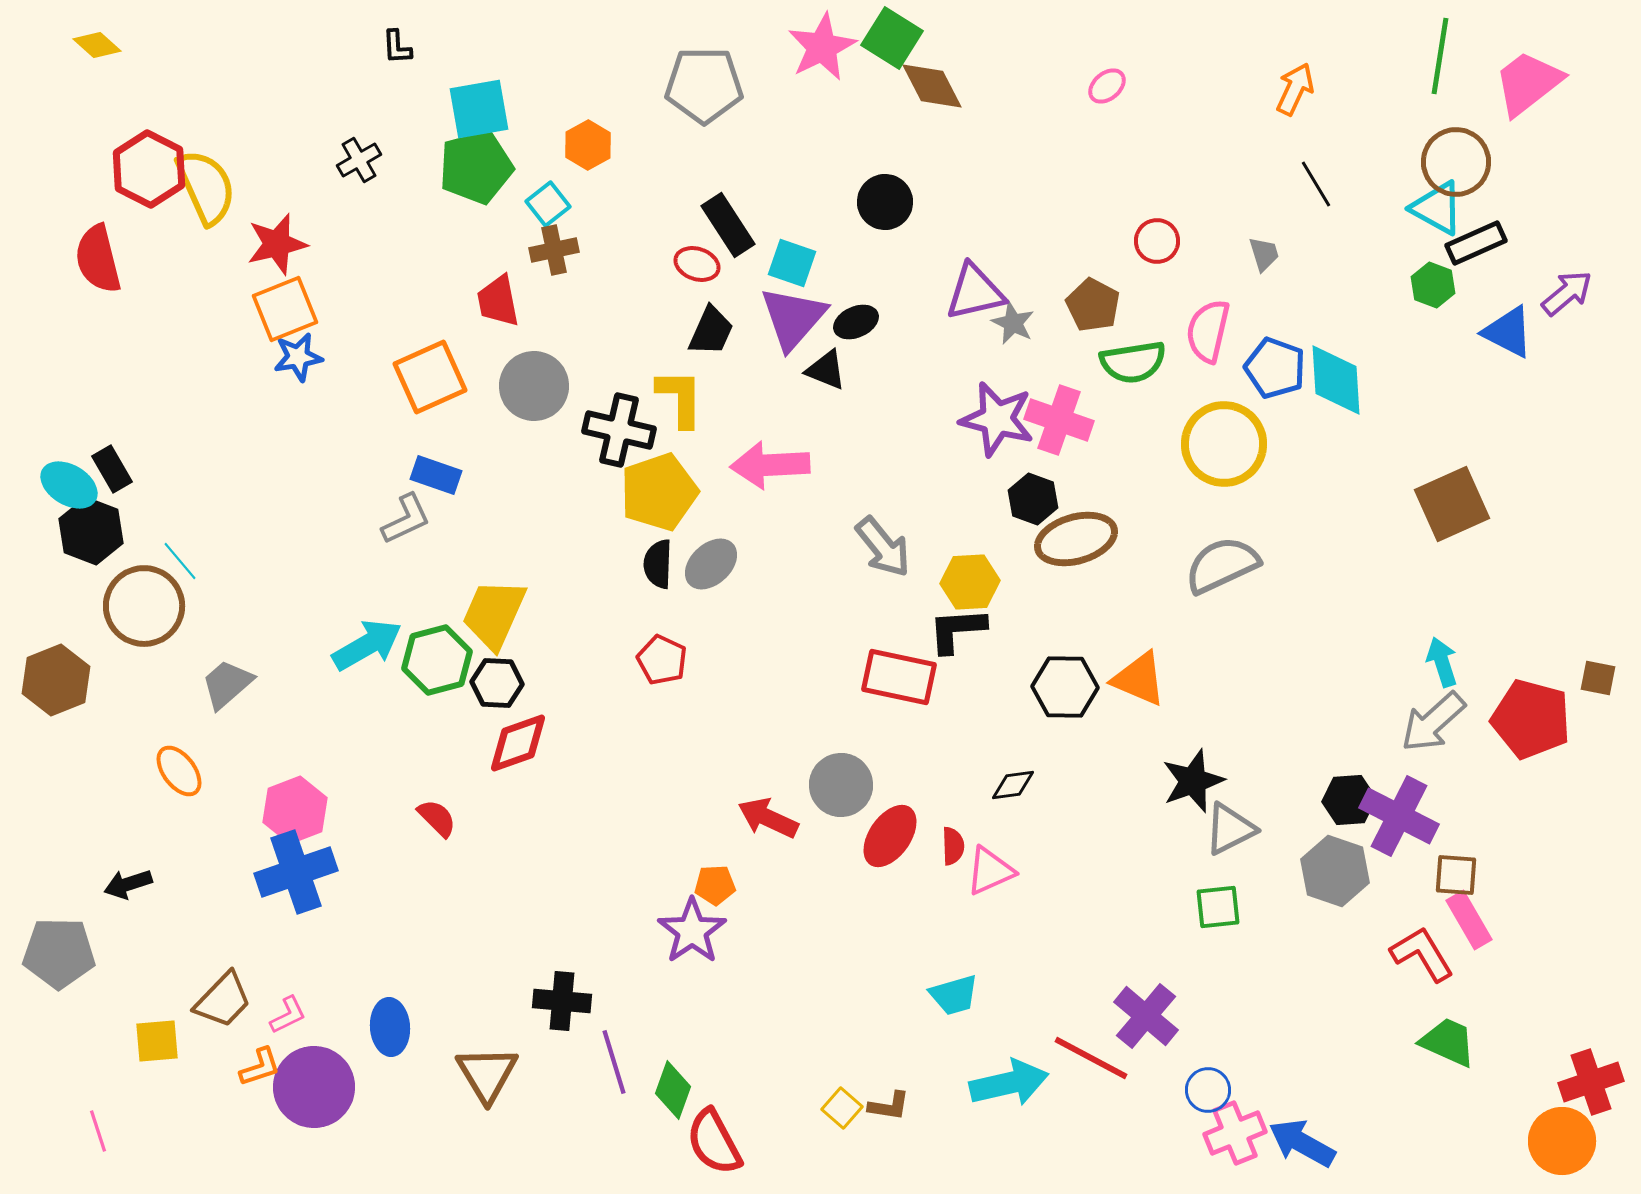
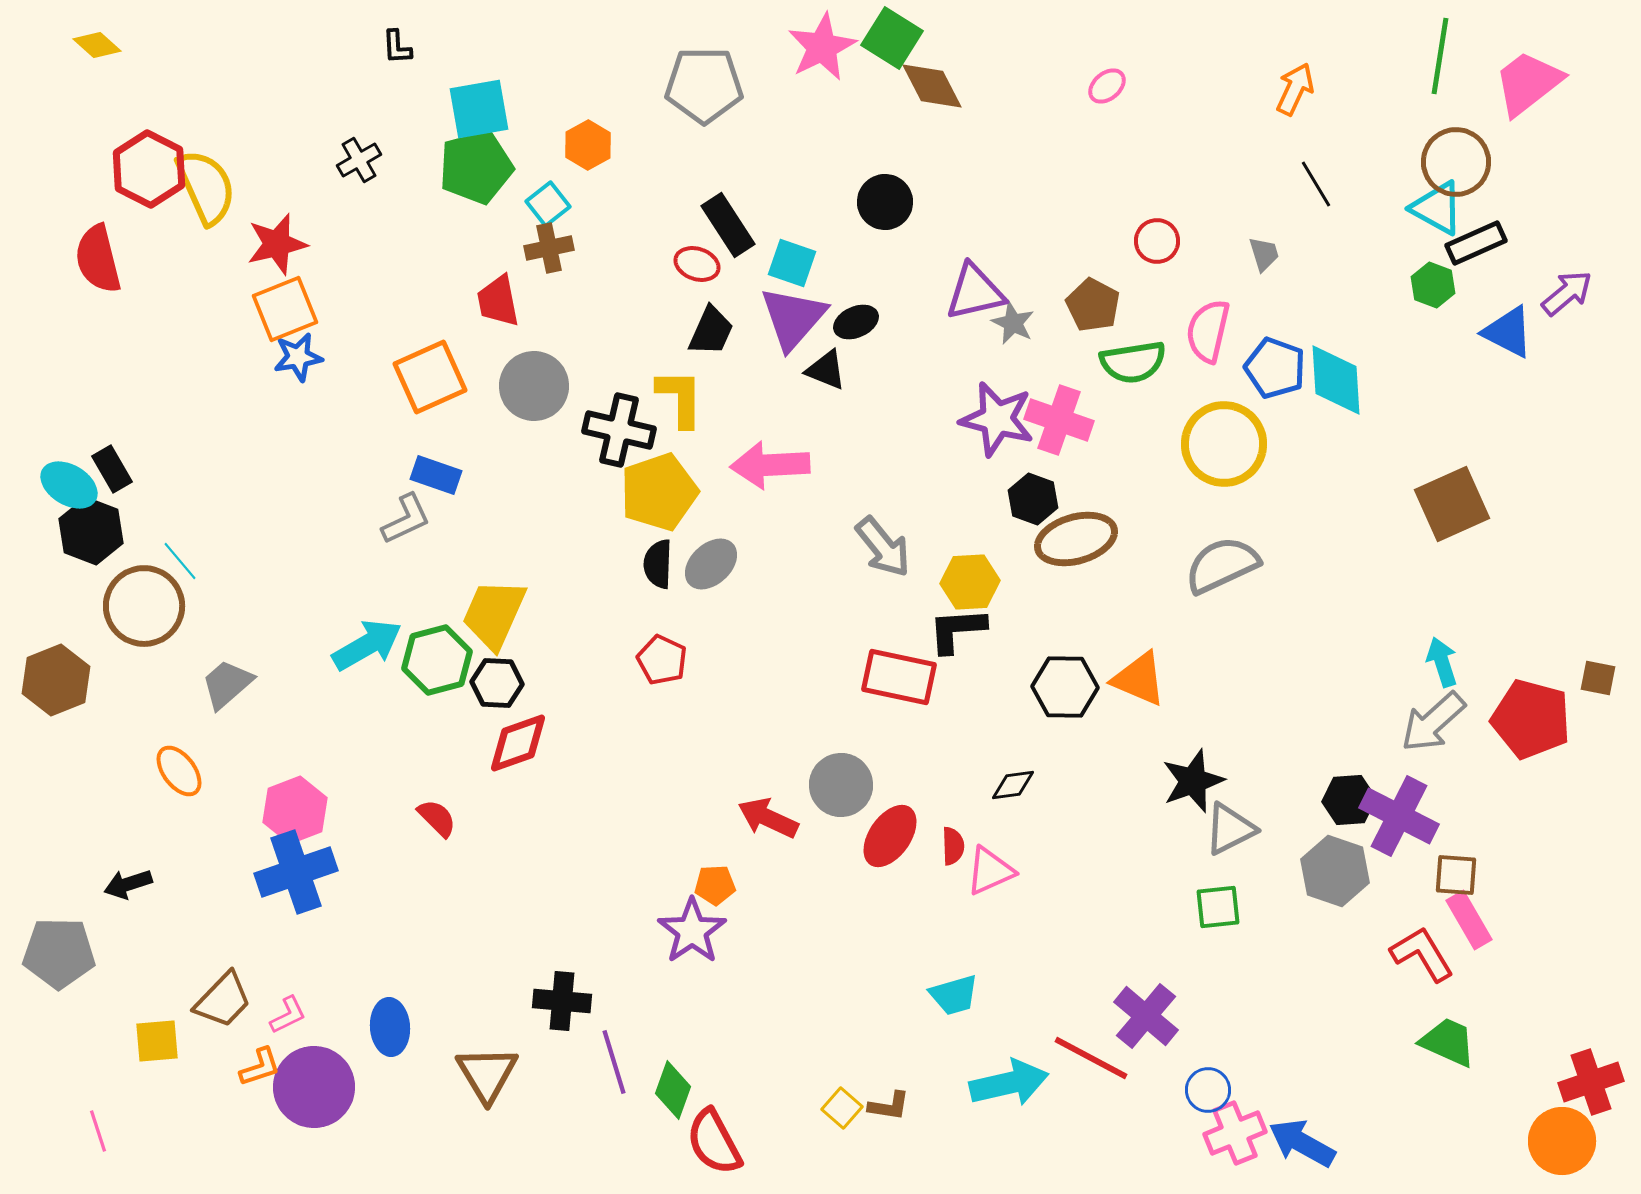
brown cross at (554, 250): moved 5 px left, 2 px up
